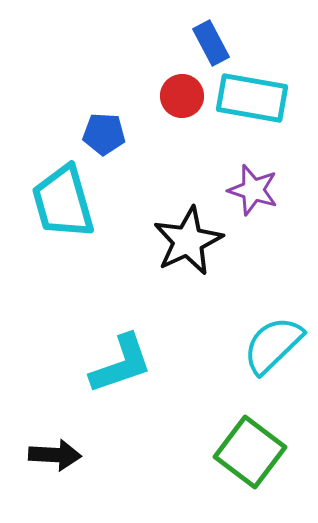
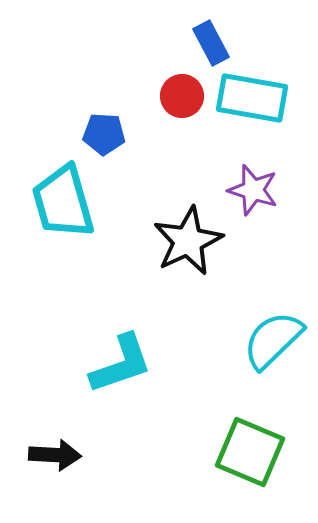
cyan semicircle: moved 5 px up
green square: rotated 14 degrees counterclockwise
